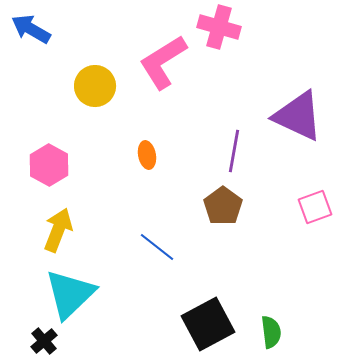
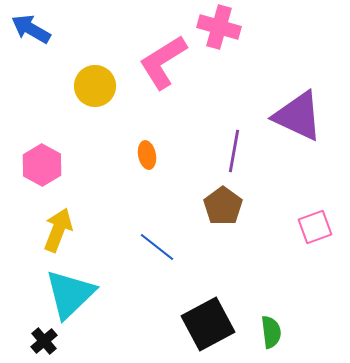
pink hexagon: moved 7 px left
pink square: moved 20 px down
